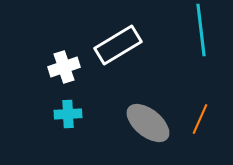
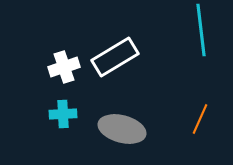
white rectangle: moved 3 px left, 12 px down
cyan cross: moved 5 px left
gray ellipse: moved 26 px left, 6 px down; rotated 24 degrees counterclockwise
